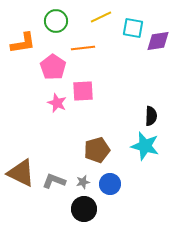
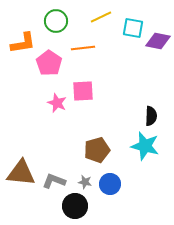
purple diamond: rotated 20 degrees clockwise
pink pentagon: moved 4 px left, 4 px up
brown triangle: rotated 20 degrees counterclockwise
gray star: moved 2 px right; rotated 24 degrees clockwise
black circle: moved 9 px left, 3 px up
